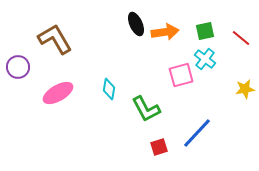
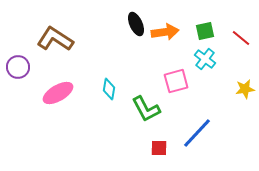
brown L-shape: rotated 27 degrees counterclockwise
pink square: moved 5 px left, 6 px down
red square: moved 1 px down; rotated 18 degrees clockwise
